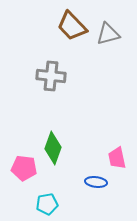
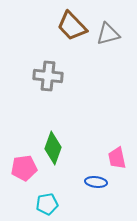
gray cross: moved 3 px left
pink pentagon: rotated 15 degrees counterclockwise
